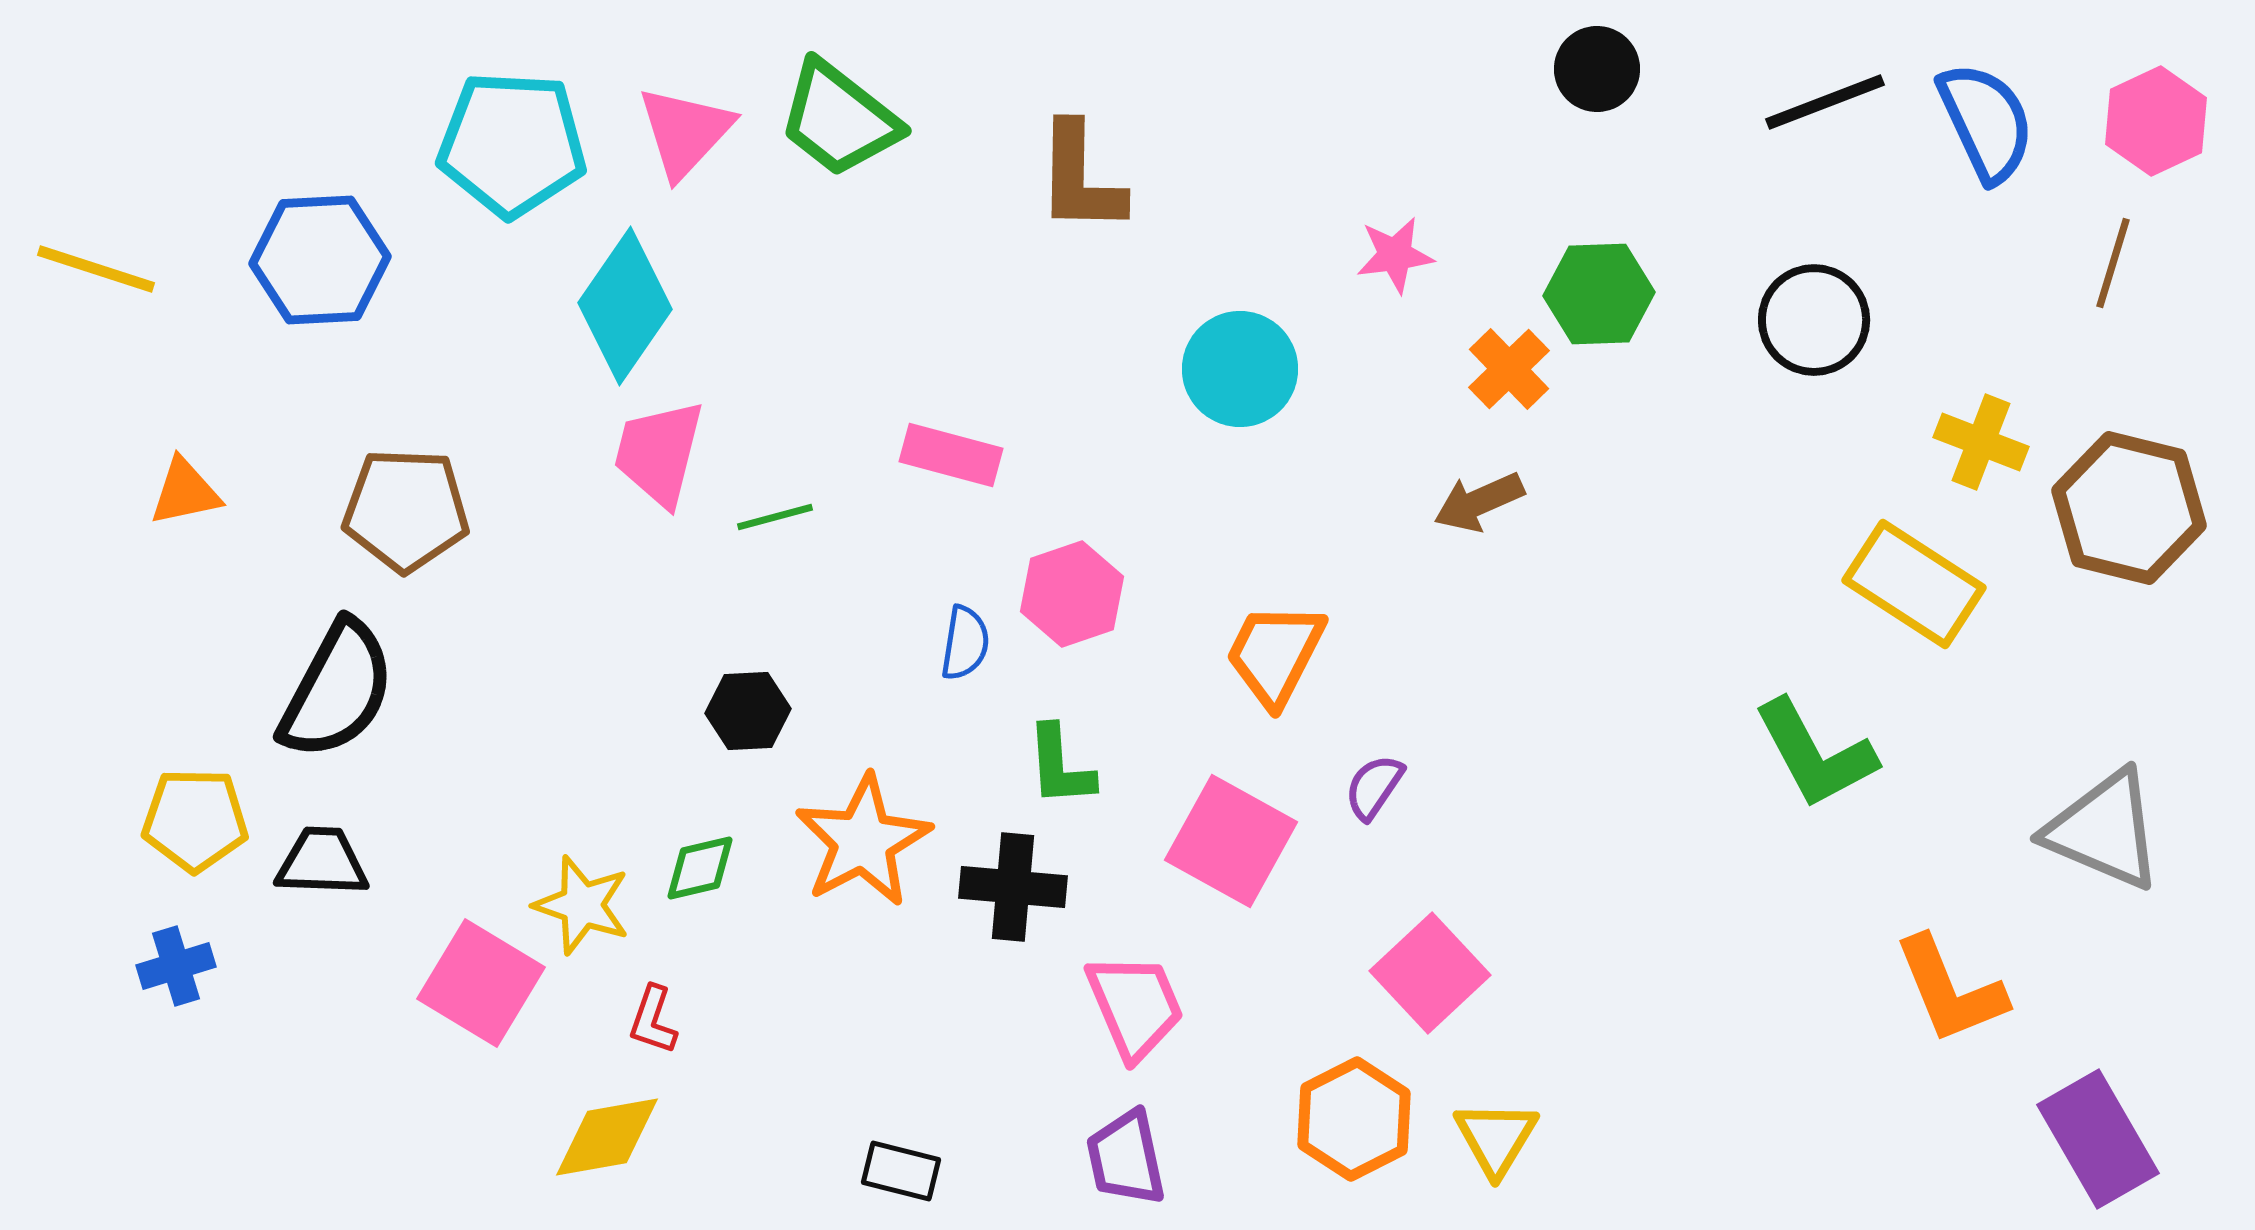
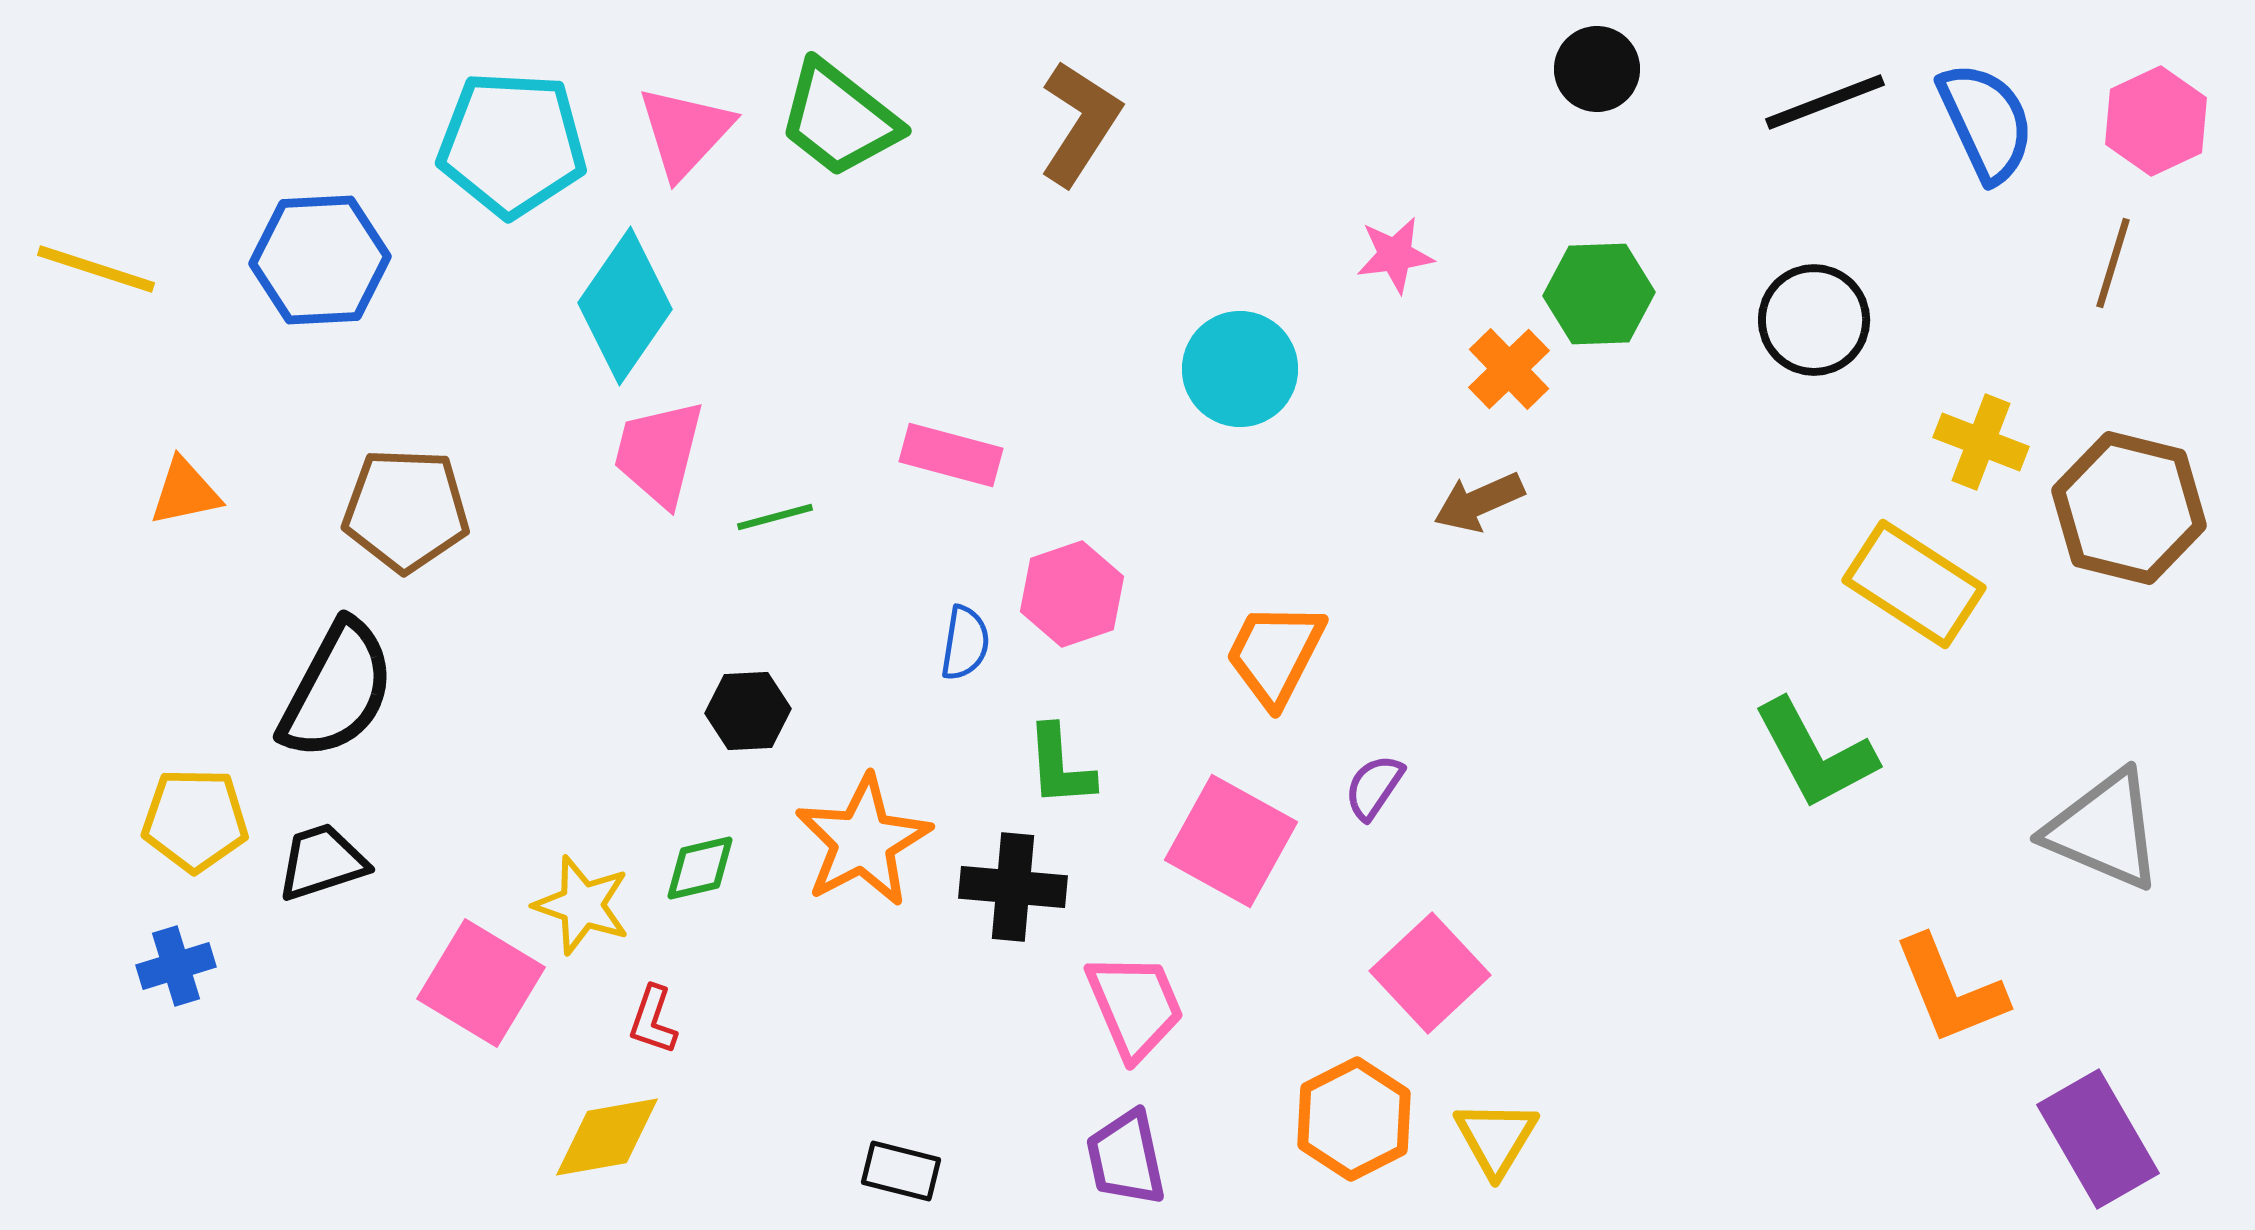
brown L-shape at (1080, 178): moved 55 px up; rotated 148 degrees counterclockwise
black trapezoid at (322, 862): rotated 20 degrees counterclockwise
